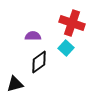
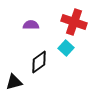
red cross: moved 2 px right, 1 px up
purple semicircle: moved 2 px left, 11 px up
black triangle: moved 1 px left, 2 px up
